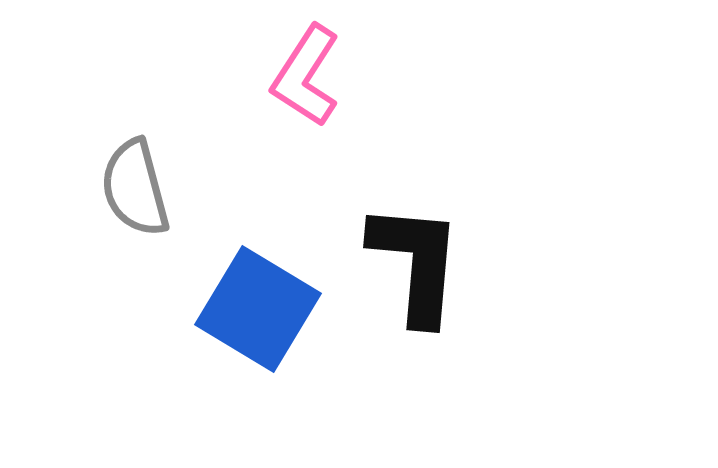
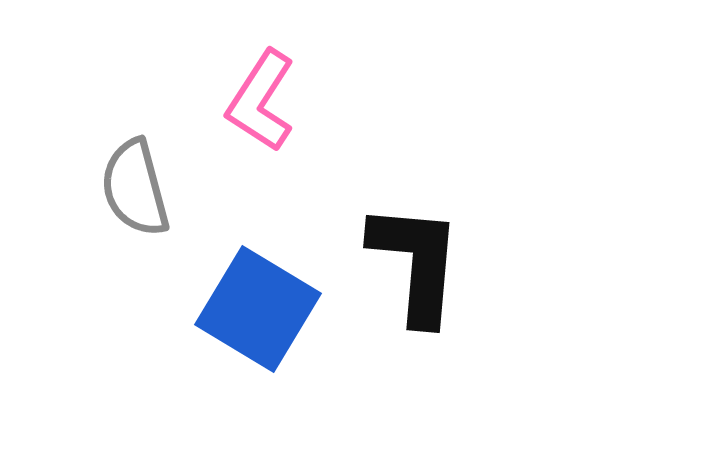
pink L-shape: moved 45 px left, 25 px down
